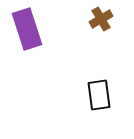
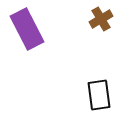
purple rectangle: rotated 9 degrees counterclockwise
